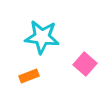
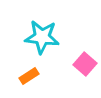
orange rectangle: rotated 12 degrees counterclockwise
